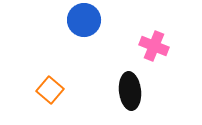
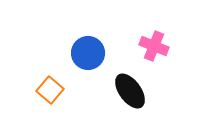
blue circle: moved 4 px right, 33 px down
black ellipse: rotated 30 degrees counterclockwise
